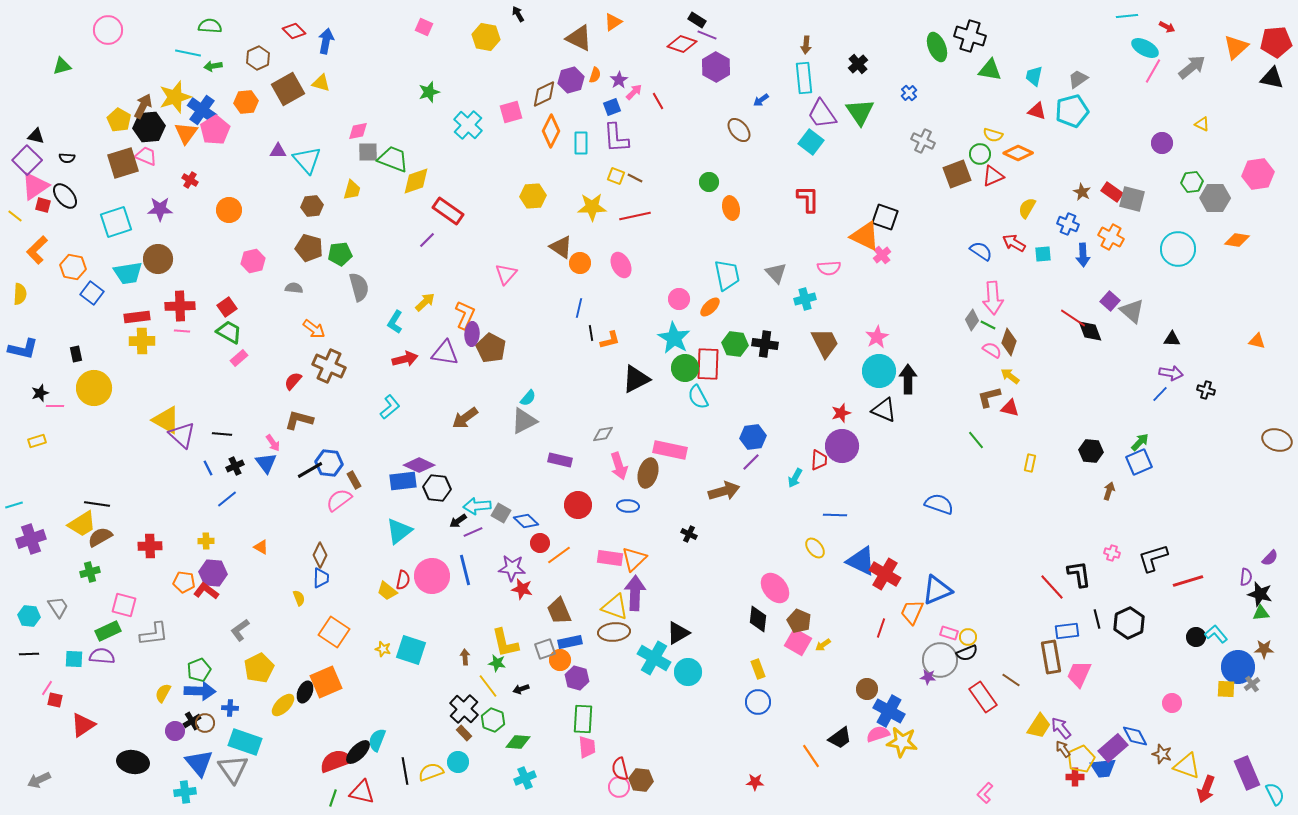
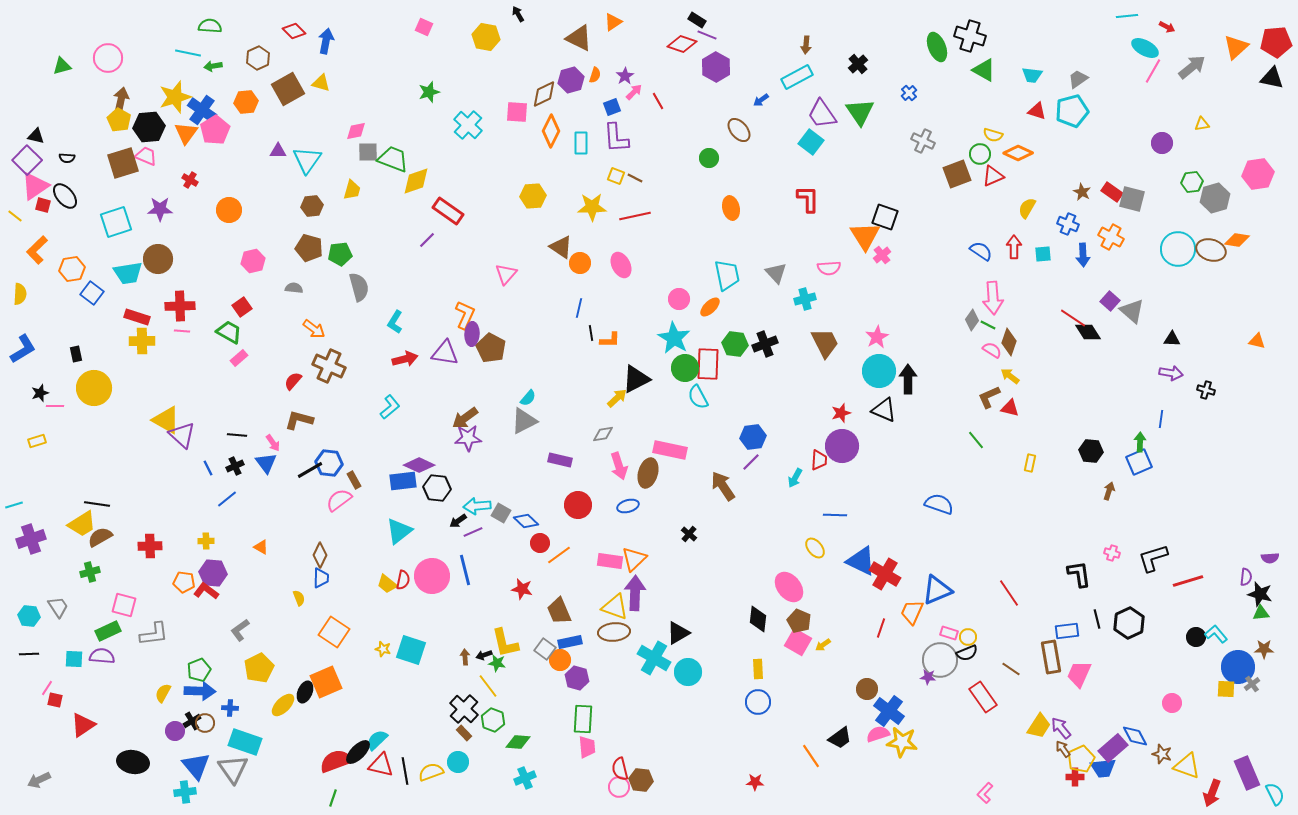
pink circle at (108, 30): moved 28 px down
green triangle at (990, 70): moved 6 px left; rotated 20 degrees clockwise
cyan trapezoid at (1034, 76): moved 2 px left, 1 px up; rotated 95 degrees counterclockwise
cyan rectangle at (804, 78): moved 7 px left, 1 px up; rotated 68 degrees clockwise
purple star at (619, 80): moved 6 px right, 4 px up
brown arrow at (143, 106): moved 22 px left, 6 px up; rotated 15 degrees counterclockwise
pink square at (511, 112): moved 6 px right; rotated 20 degrees clockwise
yellow triangle at (1202, 124): rotated 35 degrees counterclockwise
pink diamond at (358, 131): moved 2 px left
cyan triangle at (307, 160): rotated 16 degrees clockwise
green circle at (709, 182): moved 24 px up
gray hexagon at (1215, 198): rotated 16 degrees counterclockwise
orange triangle at (865, 236): rotated 32 degrees clockwise
red arrow at (1014, 243): moved 4 px down; rotated 60 degrees clockwise
orange hexagon at (73, 267): moved 1 px left, 2 px down; rotated 20 degrees counterclockwise
yellow arrow at (425, 302): moved 192 px right, 96 px down
red square at (227, 307): moved 15 px right
red rectangle at (137, 317): rotated 25 degrees clockwise
black diamond at (1090, 331): moved 2 px left, 1 px down; rotated 12 degrees counterclockwise
orange L-shape at (610, 340): rotated 15 degrees clockwise
black cross at (765, 344): rotated 30 degrees counterclockwise
blue L-shape at (23, 349): rotated 44 degrees counterclockwise
blue line at (1160, 394): moved 1 px right, 25 px down; rotated 36 degrees counterclockwise
brown L-shape at (989, 397): rotated 10 degrees counterclockwise
black line at (222, 434): moved 15 px right, 1 px down
brown ellipse at (1277, 440): moved 66 px left, 190 px up
green arrow at (1140, 442): rotated 42 degrees counterclockwise
brown arrow at (724, 491): moved 1 px left, 5 px up; rotated 108 degrees counterclockwise
blue ellipse at (628, 506): rotated 20 degrees counterclockwise
black cross at (689, 534): rotated 14 degrees clockwise
pink rectangle at (610, 558): moved 3 px down
purple semicircle at (1270, 558): rotated 42 degrees clockwise
purple star at (512, 568): moved 44 px left, 130 px up; rotated 8 degrees counterclockwise
red line at (1052, 587): moved 43 px left, 6 px down; rotated 8 degrees clockwise
pink ellipse at (775, 588): moved 14 px right, 1 px up
yellow trapezoid at (387, 591): moved 7 px up
gray square at (545, 649): rotated 35 degrees counterclockwise
yellow rectangle at (758, 669): rotated 18 degrees clockwise
brown line at (1011, 680): moved 11 px up
black arrow at (521, 689): moved 37 px left, 34 px up
blue cross at (889, 711): rotated 8 degrees clockwise
cyan semicircle at (377, 740): rotated 25 degrees clockwise
blue triangle at (199, 763): moved 3 px left, 3 px down
red arrow at (1206, 789): moved 6 px right, 4 px down
red triangle at (362, 792): moved 19 px right, 27 px up
